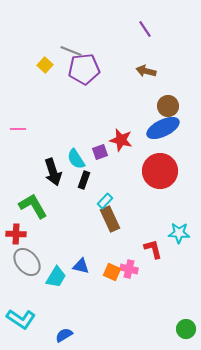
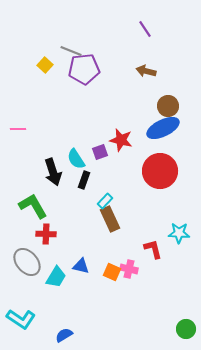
red cross: moved 30 px right
